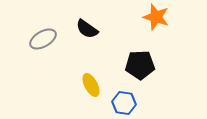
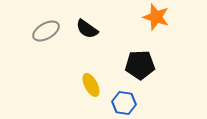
gray ellipse: moved 3 px right, 8 px up
